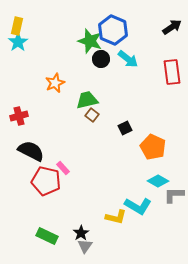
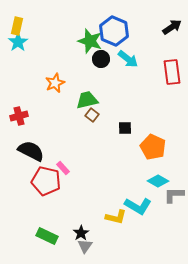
blue hexagon: moved 1 px right, 1 px down
black square: rotated 24 degrees clockwise
